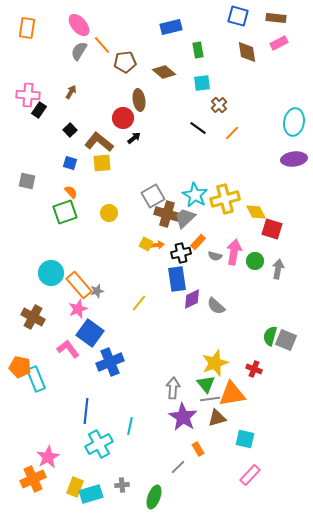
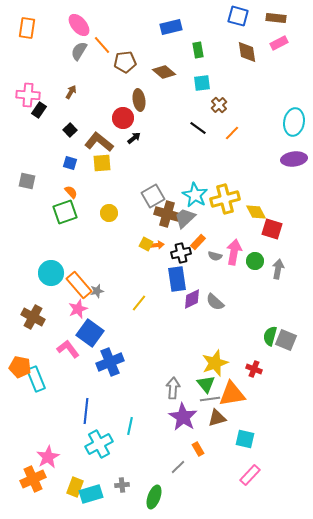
gray semicircle at (216, 306): moved 1 px left, 4 px up
